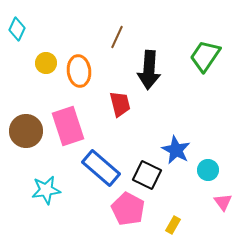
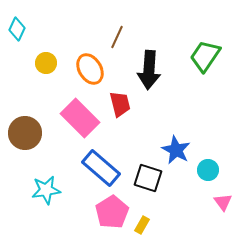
orange ellipse: moved 11 px right, 2 px up; rotated 24 degrees counterclockwise
pink rectangle: moved 12 px right, 8 px up; rotated 27 degrees counterclockwise
brown circle: moved 1 px left, 2 px down
black square: moved 1 px right, 3 px down; rotated 8 degrees counterclockwise
pink pentagon: moved 16 px left, 3 px down; rotated 12 degrees clockwise
yellow rectangle: moved 31 px left
